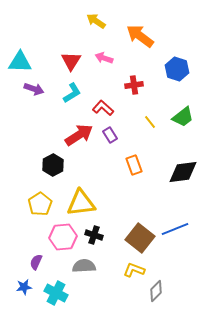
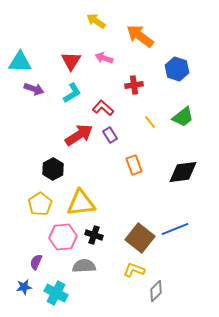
black hexagon: moved 4 px down
